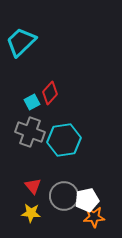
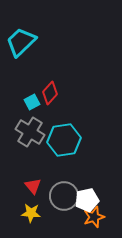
gray cross: rotated 12 degrees clockwise
orange star: rotated 15 degrees counterclockwise
